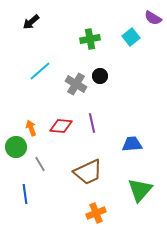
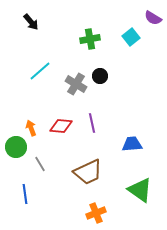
black arrow: rotated 90 degrees counterclockwise
green triangle: rotated 36 degrees counterclockwise
